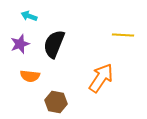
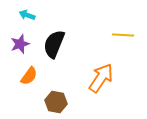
cyan arrow: moved 2 px left, 1 px up
orange semicircle: moved 1 px left; rotated 60 degrees counterclockwise
